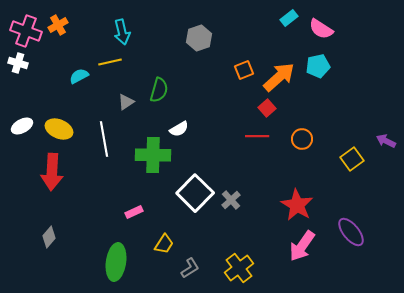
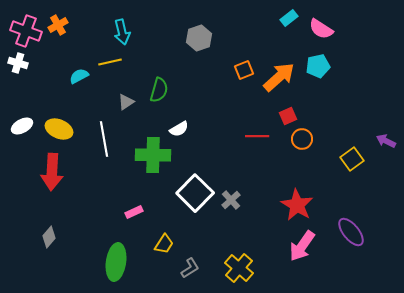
red square: moved 21 px right, 8 px down; rotated 18 degrees clockwise
yellow cross: rotated 12 degrees counterclockwise
